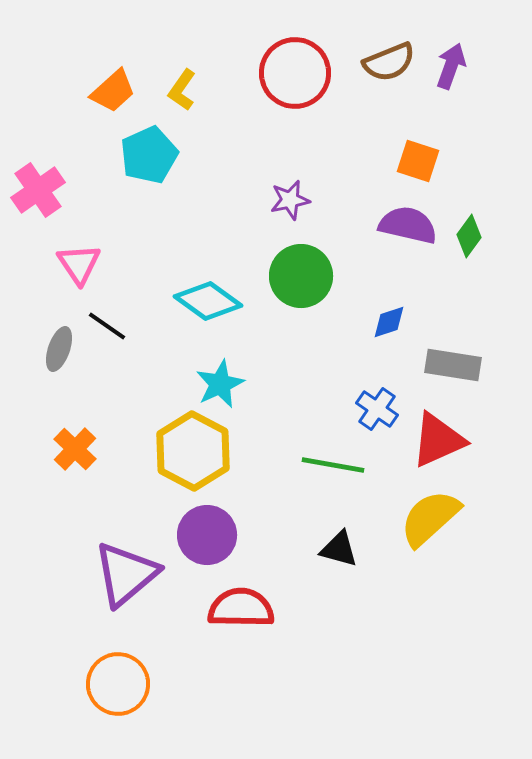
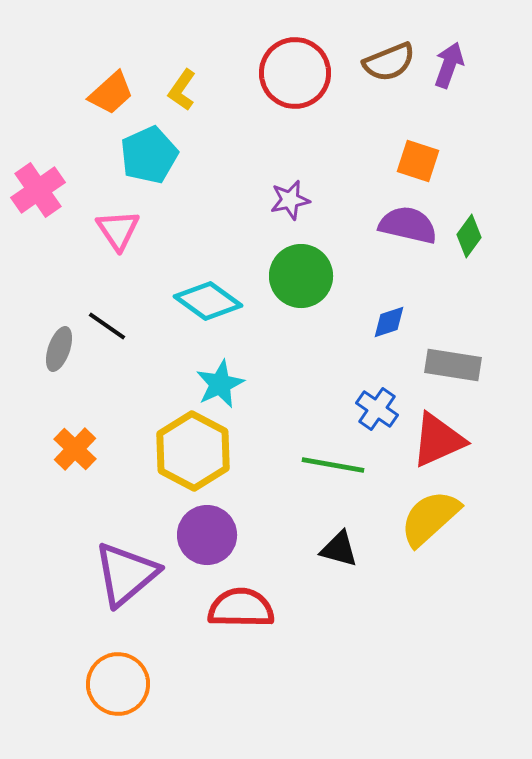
purple arrow: moved 2 px left, 1 px up
orange trapezoid: moved 2 px left, 2 px down
pink triangle: moved 39 px right, 34 px up
